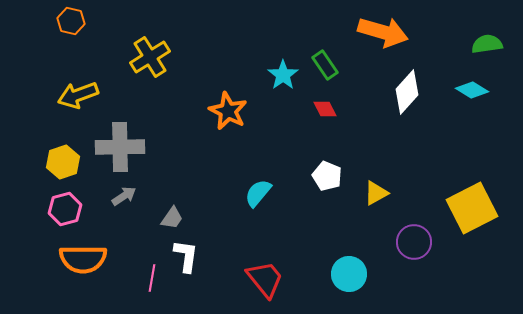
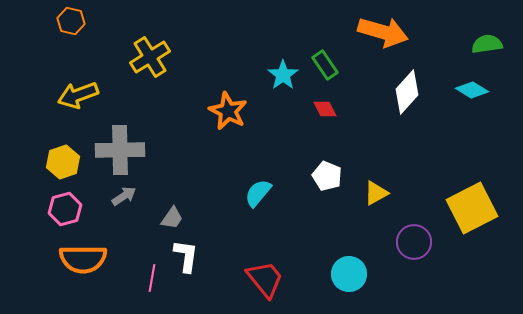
gray cross: moved 3 px down
